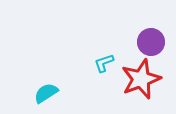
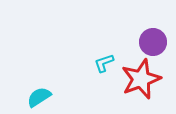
purple circle: moved 2 px right
cyan semicircle: moved 7 px left, 4 px down
